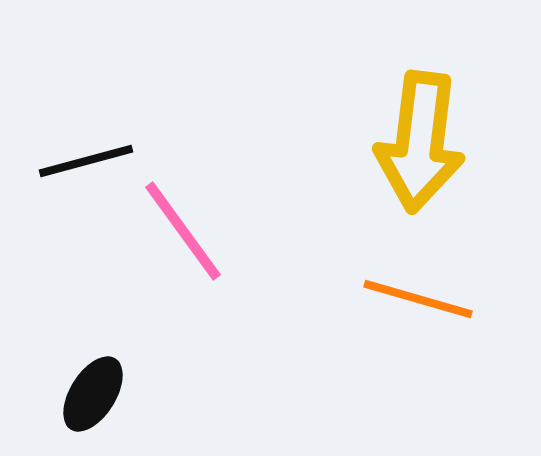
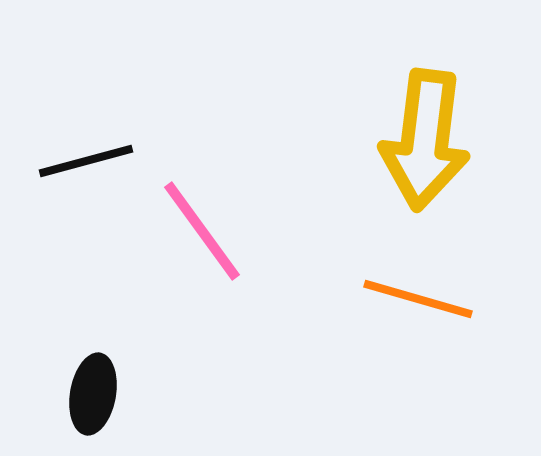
yellow arrow: moved 5 px right, 2 px up
pink line: moved 19 px right
black ellipse: rotated 22 degrees counterclockwise
